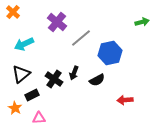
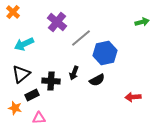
blue hexagon: moved 5 px left
black cross: moved 3 px left, 2 px down; rotated 30 degrees counterclockwise
red arrow: moved 8 px right, 3 px up
orange star: rotated 16 degrees counterclockwise
